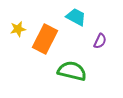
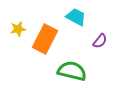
purple semicircle: rotated 14 degrees clockwise
